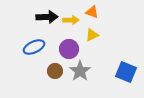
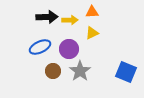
orange triangle: rotated 24 degrees counterclockwise
yellow arrow: moved 1 px left
yellow triangle: moved 2 px up
blue ellipse: moved 6 px right
brown circle: moved 2 px left
